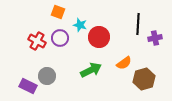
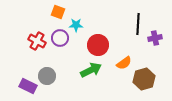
cyan star: moved 4 px left; rotated 16 degrees counterclockwise
red circle: moved 1 px left, 8 px down
